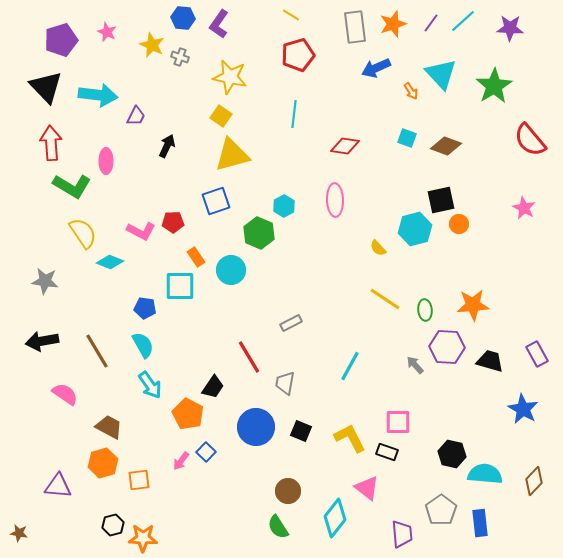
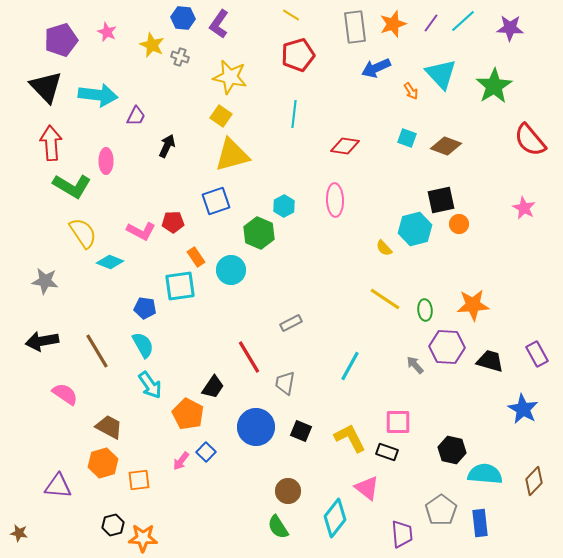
yellow semicircle at (378, 248): moved 6 px right
cyan square at (180, 286): rotated 8 degrees counterclockwise
black hexagon at (452, 454): moved 4 px up
